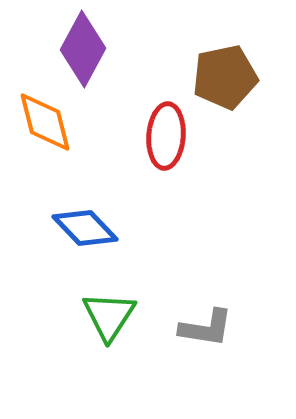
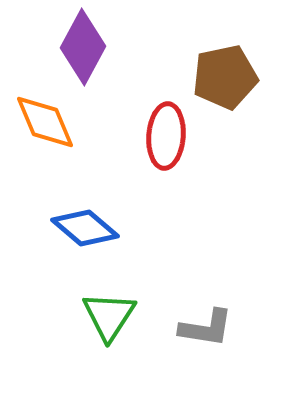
purple diamond: moved 2 px up
orange diamond: rotated 8 degrees counterclockwise
blue diamond: rotated 6 degrees counterclockwise
